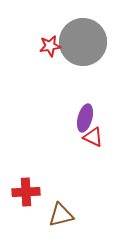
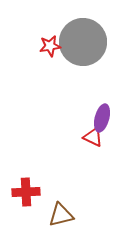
purple ellipse: moved 17 px right
